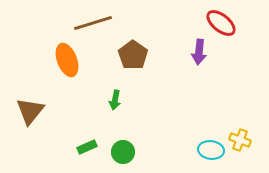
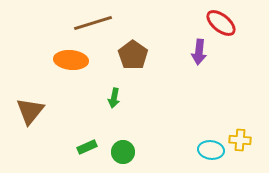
orange ellipse: moved 4 px right; rotated 64 degrees counterclockwise
green arrow: moved 1 px left, 2 px up
yellow cross: rotated 15 degrees counterclockwise
